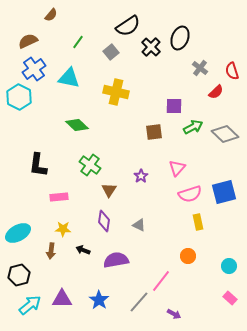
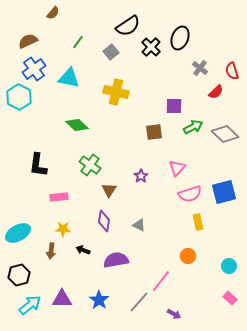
brown semicircle at (51, 15): moved 2 px right, 2 px up
